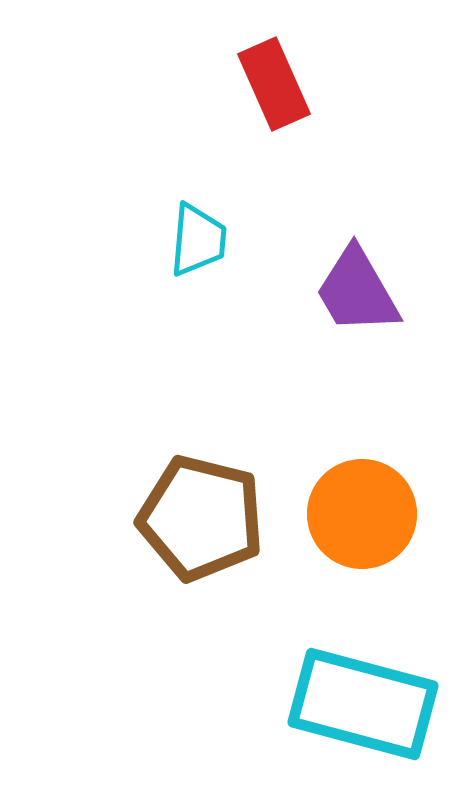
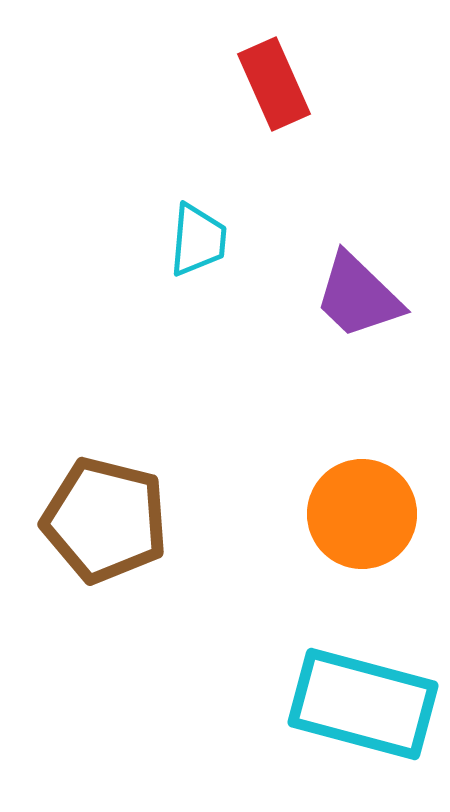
purple trapezoid: moved 1 px right, 5 px down; rotated 16 degrees counterclockwise
brown pentagon: moved 96 px left, 2 px down
